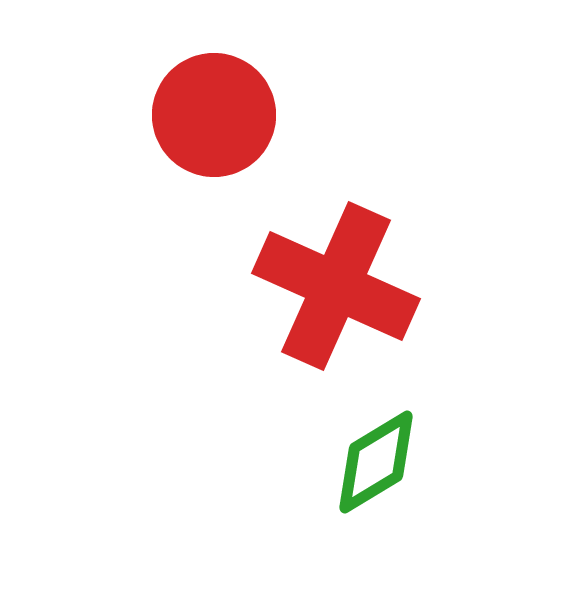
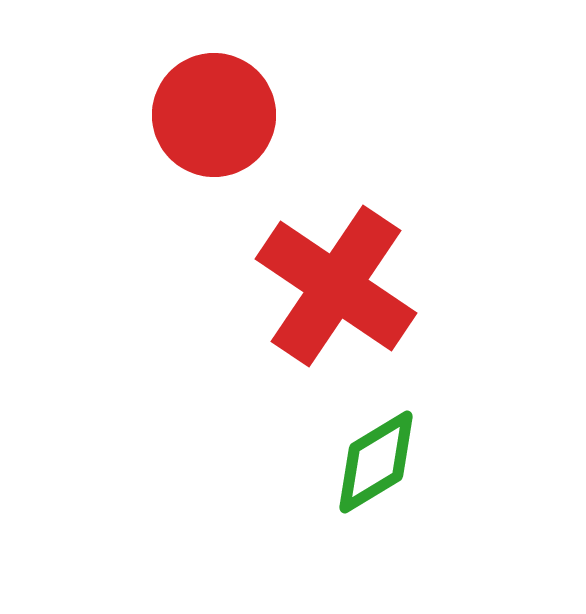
red cross: rotated 10 degrees clockwise
